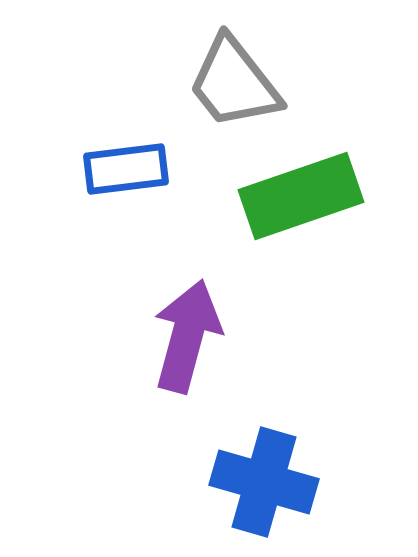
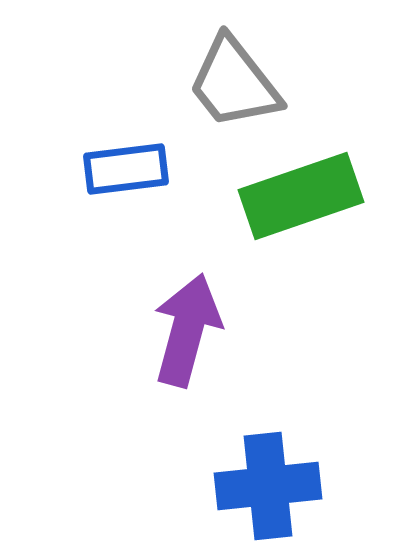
purple arrow: moved 6 px up
blue cross: moved 4 px right, 4 px down; rotated 22 degrees counterclockwise
